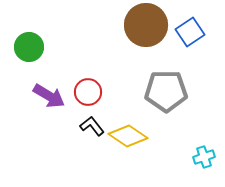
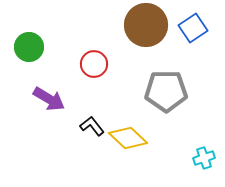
blue square: moved 3 px right, 4 px up
red circle: moved 6 px right, 28 px up
purple arrow: moved 3 px down
yellow diamond: moved 2 px down; rotated 9 degrees clockwise
cyan cross: moved 1 px down
